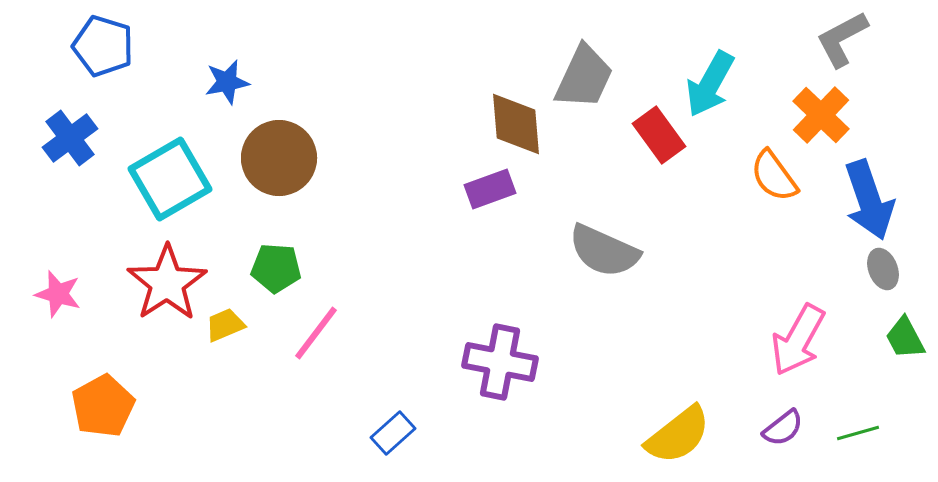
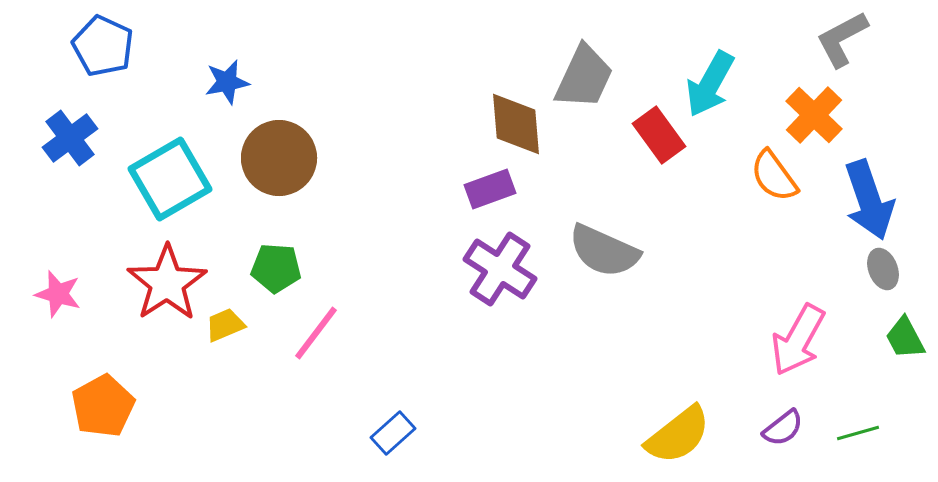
blue pentagon: rotated 8 degrees clockwise
orange cross: moved 7 px left
purple cross: moved 93 px up; rotated 22 degrees clockwise
